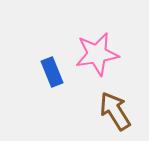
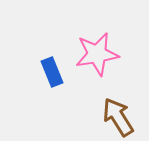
brown arrow: moved 3 px right, 6 px down
